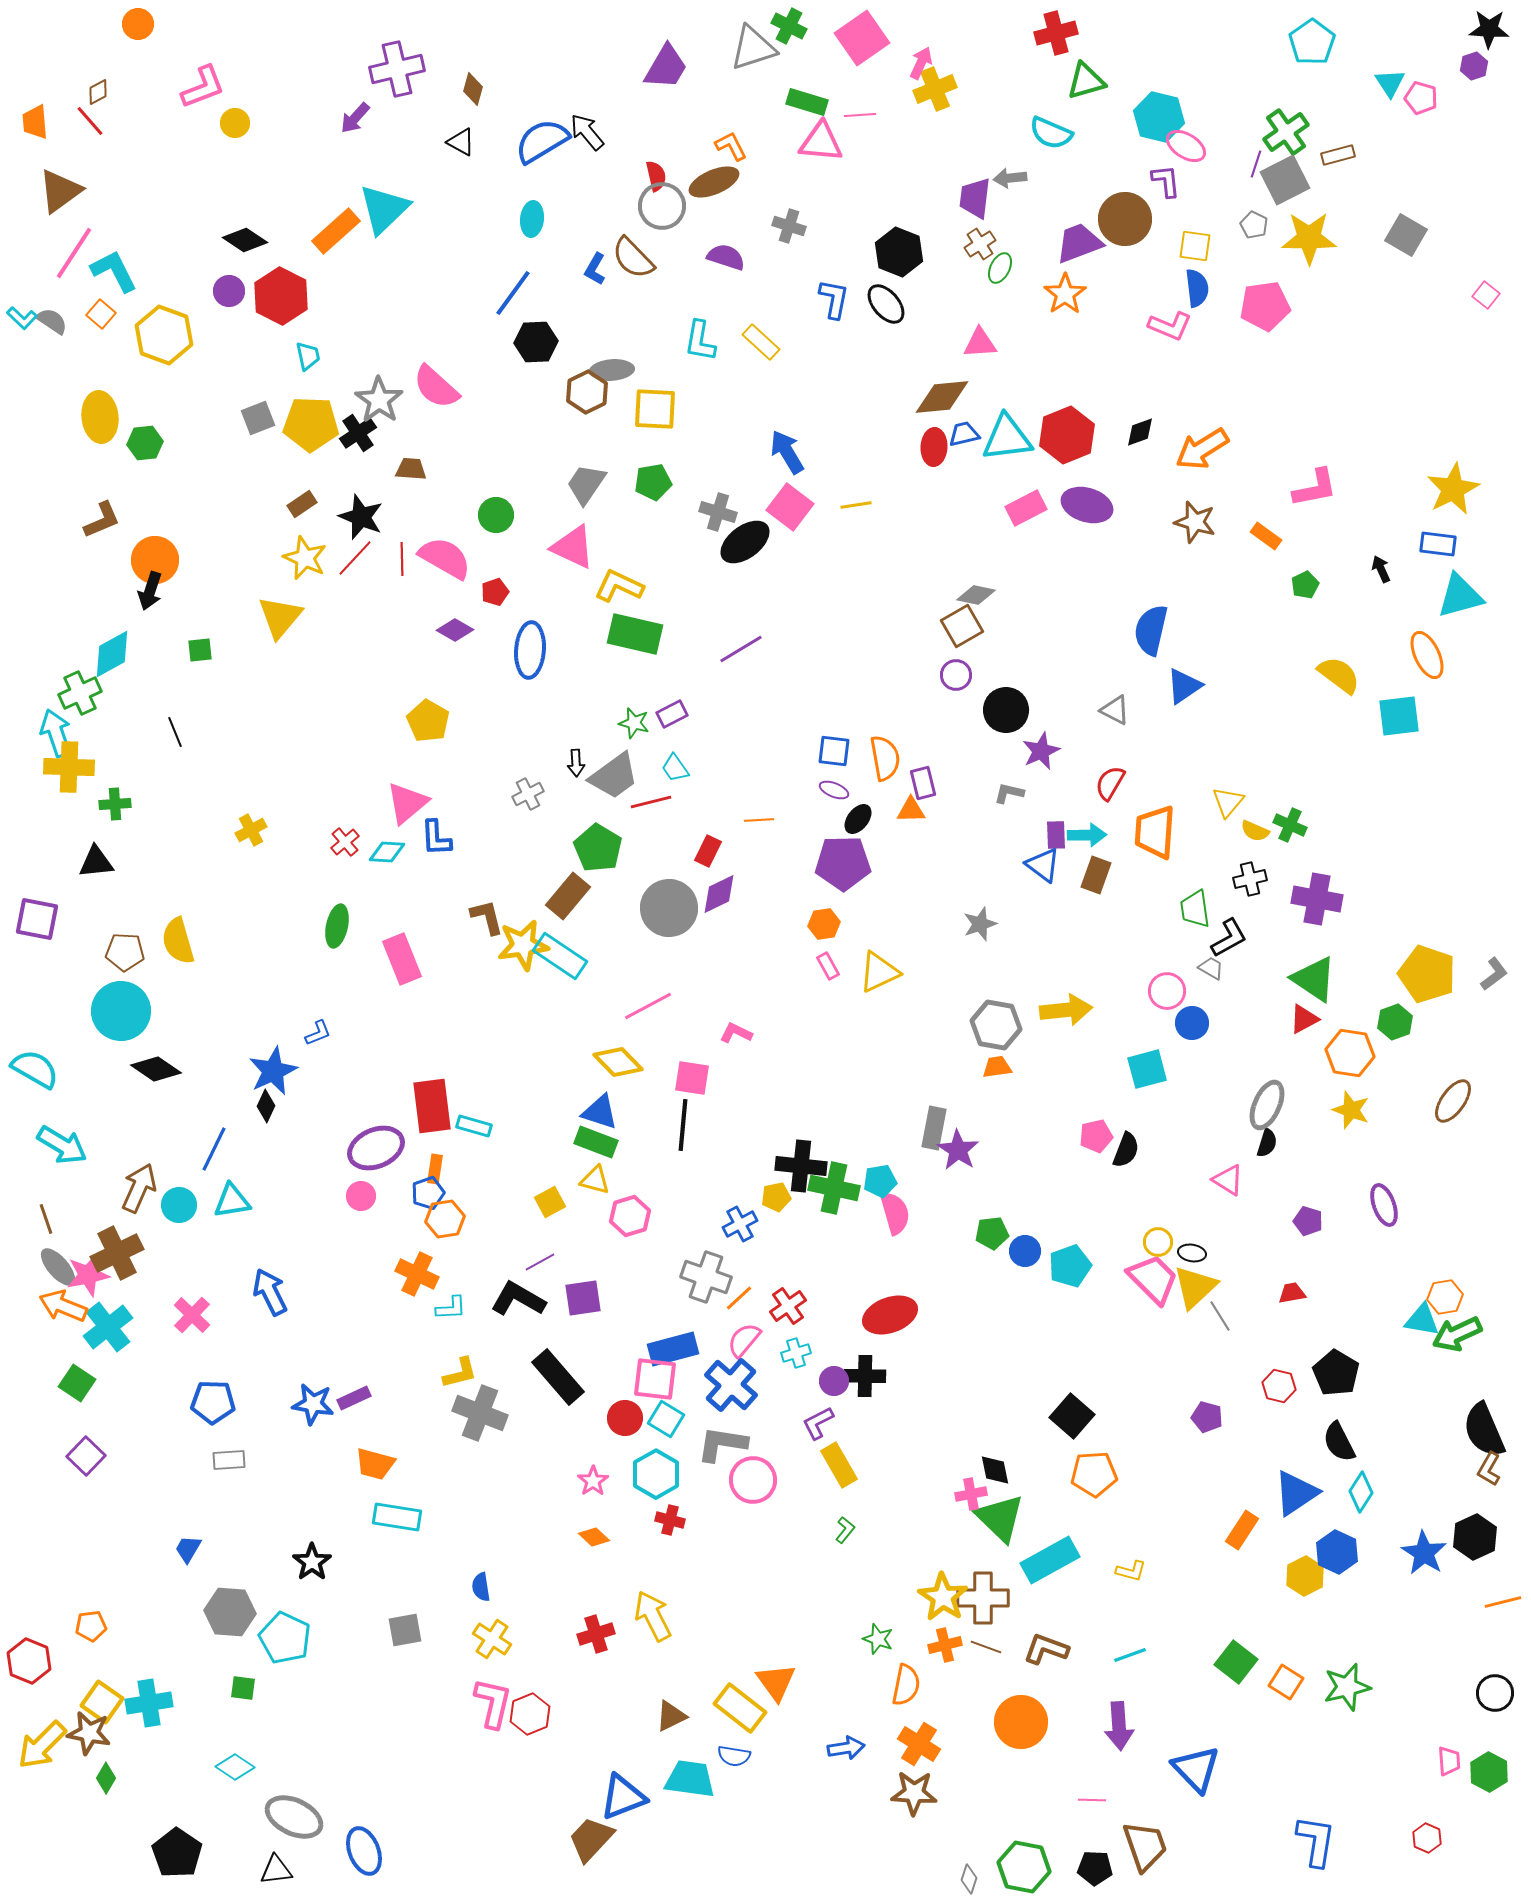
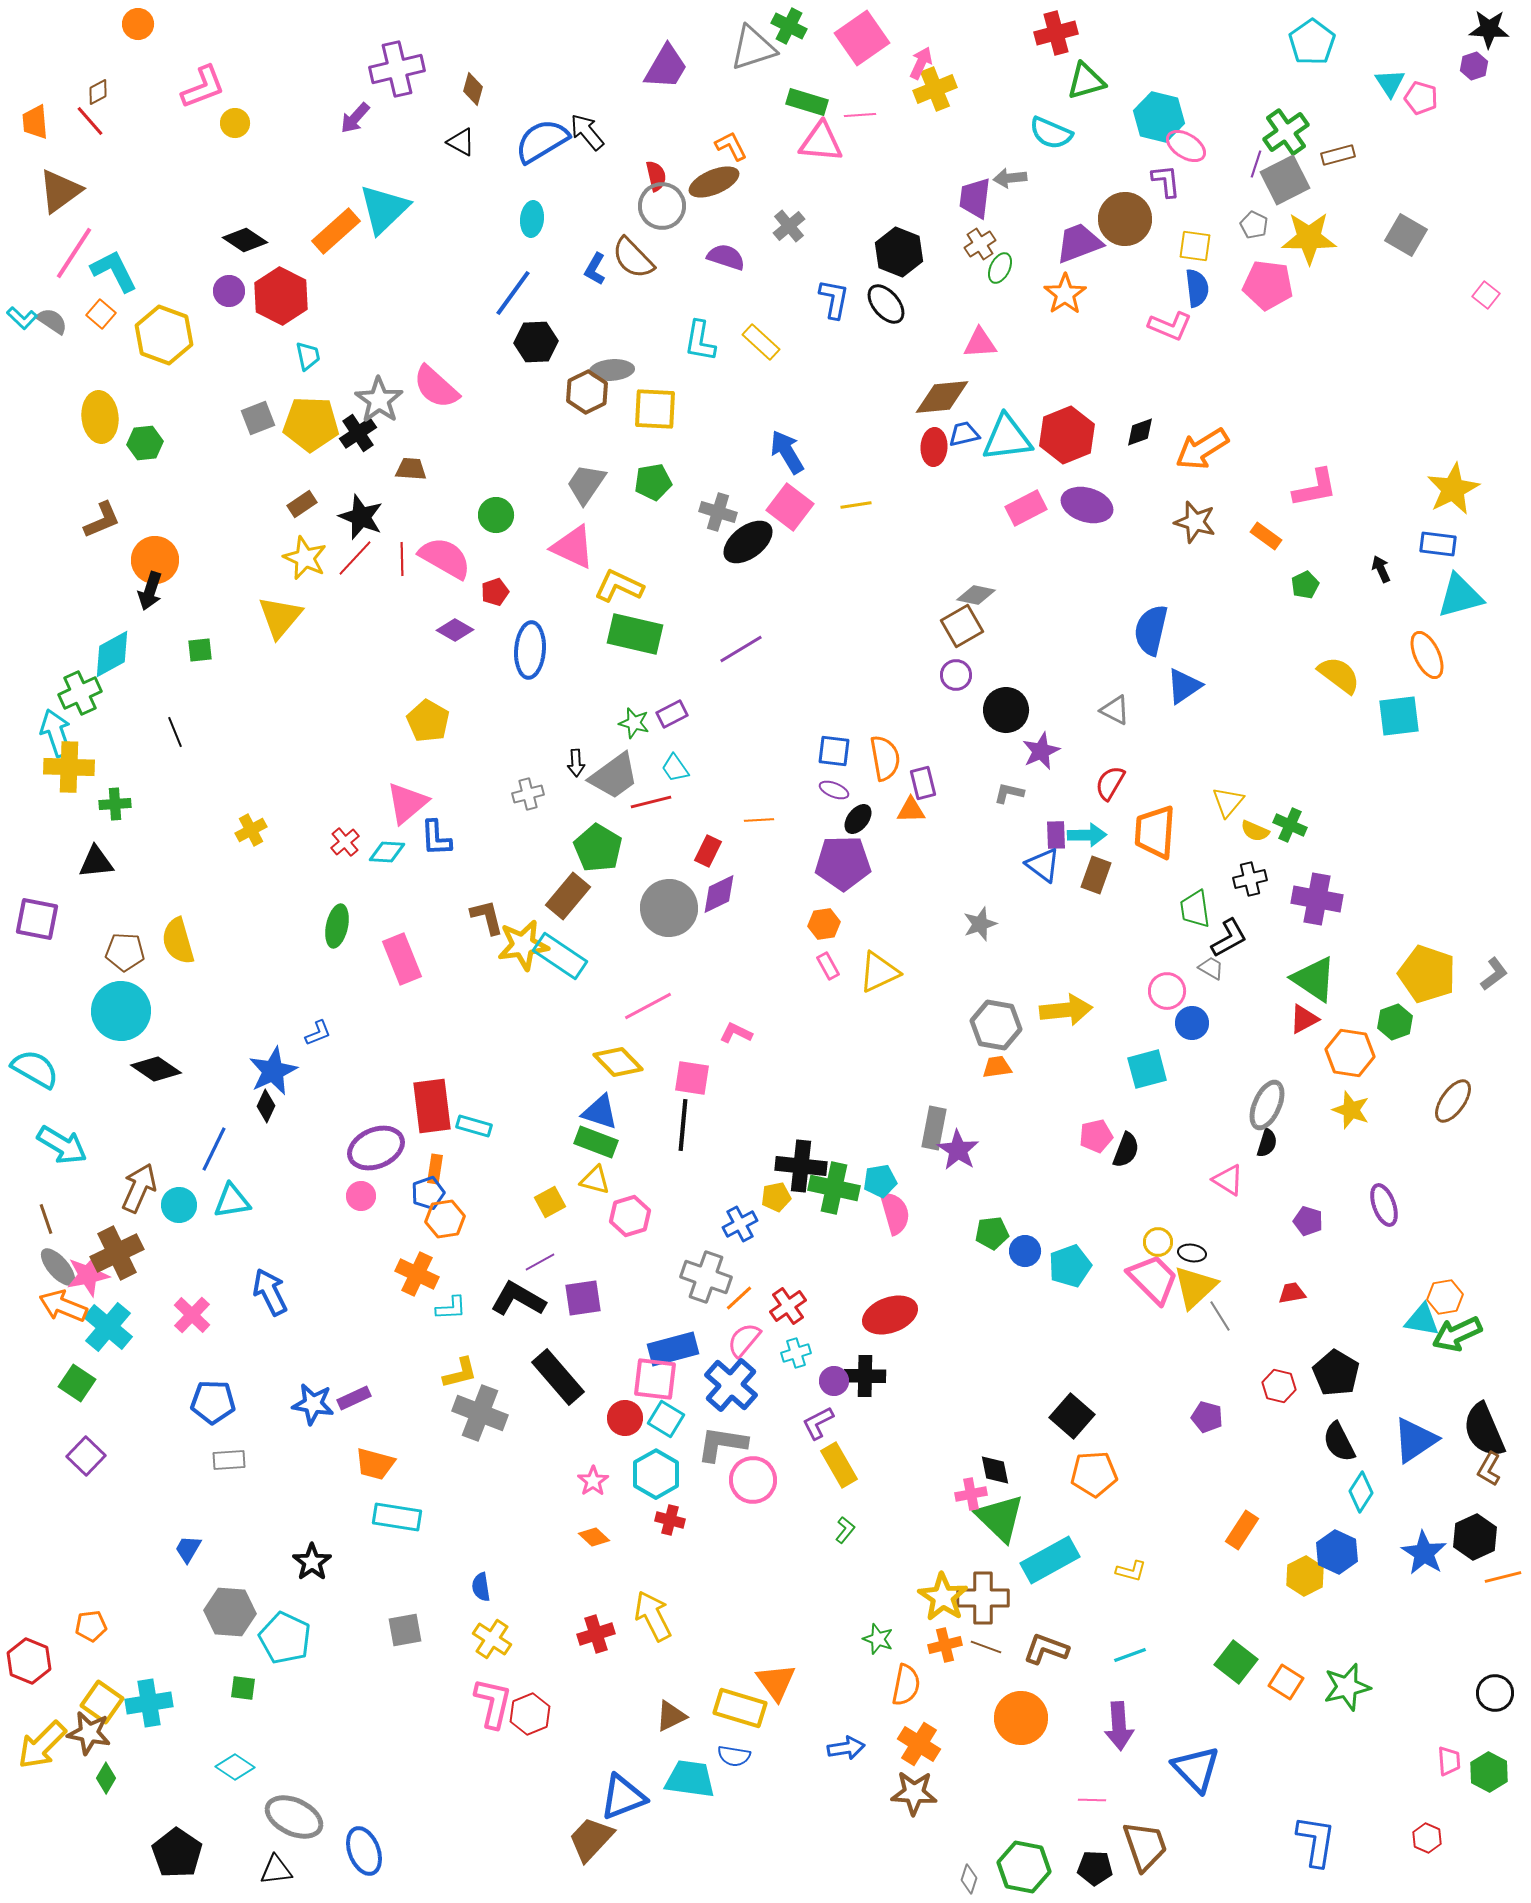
gray cross at (789, 226): rotated 32 degrees clockwise
pink pentagon at (1265, 306): moved 3 px right, 21 px up; rotated 15 degrees clockwise
black ellipse at (745, 542): moved 3 px right
gray cross at (528, 794): rotated 12 degrees clockwise
cyan cross at (108, 1327): rotated 12 degrees counterclockwise
blue triangle at (1296, 1493): moved 119 px right, 53 px up
orange line at (1503, 1602): moved 25 px up
yellow rectangle at (740, 1708): rotated 21 degrees counterclockwise
orange circle at (1021, 1722): moved 4 px up
